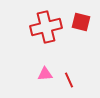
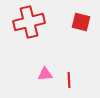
red cross: moved 17 px left, 5 px up
red line: rotated 21 degrees clockwise
